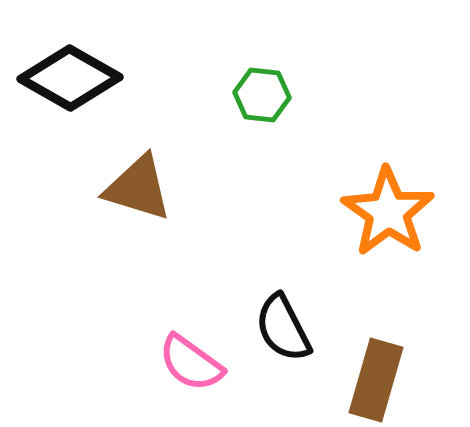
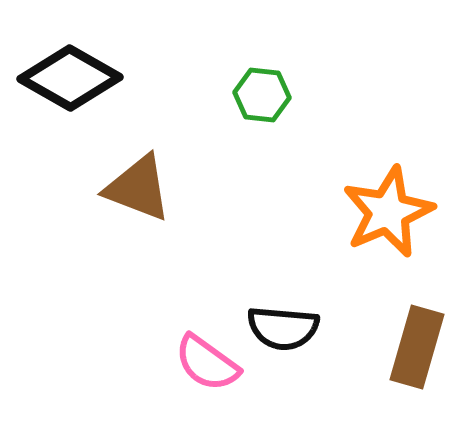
brown triangle: rotated 4 degrees clockwise
orange star: rotated 14 degrees clockwise
black semicircle: rotated 58 degrees counterclockwise
pink semicircle: moved 16 px right
brown rectangle: moved 41 px right, 33 px up
